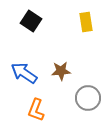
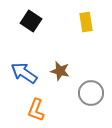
brown star: moved 1 px left; rotated 18 degrees clockwise
gray circle: moved 3 px right, 5 px up
